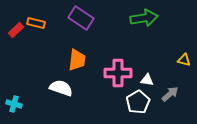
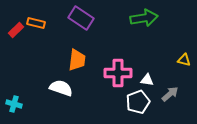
white pentagon: rotated 10 degrees clockwise
